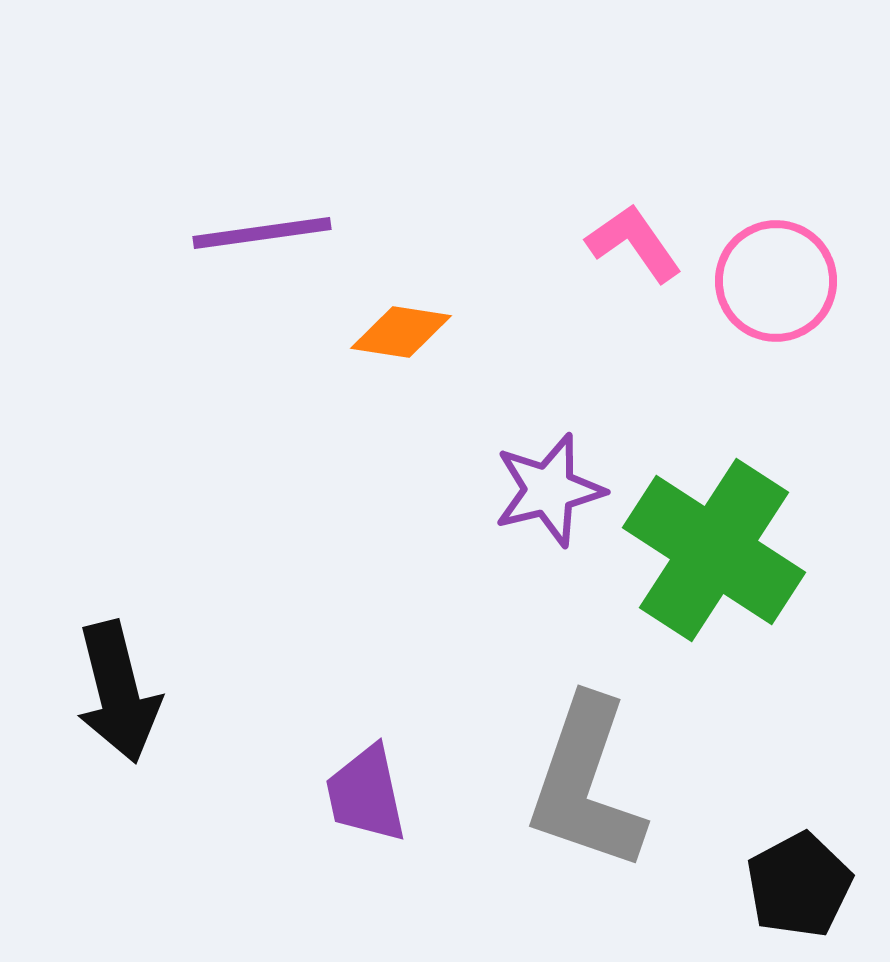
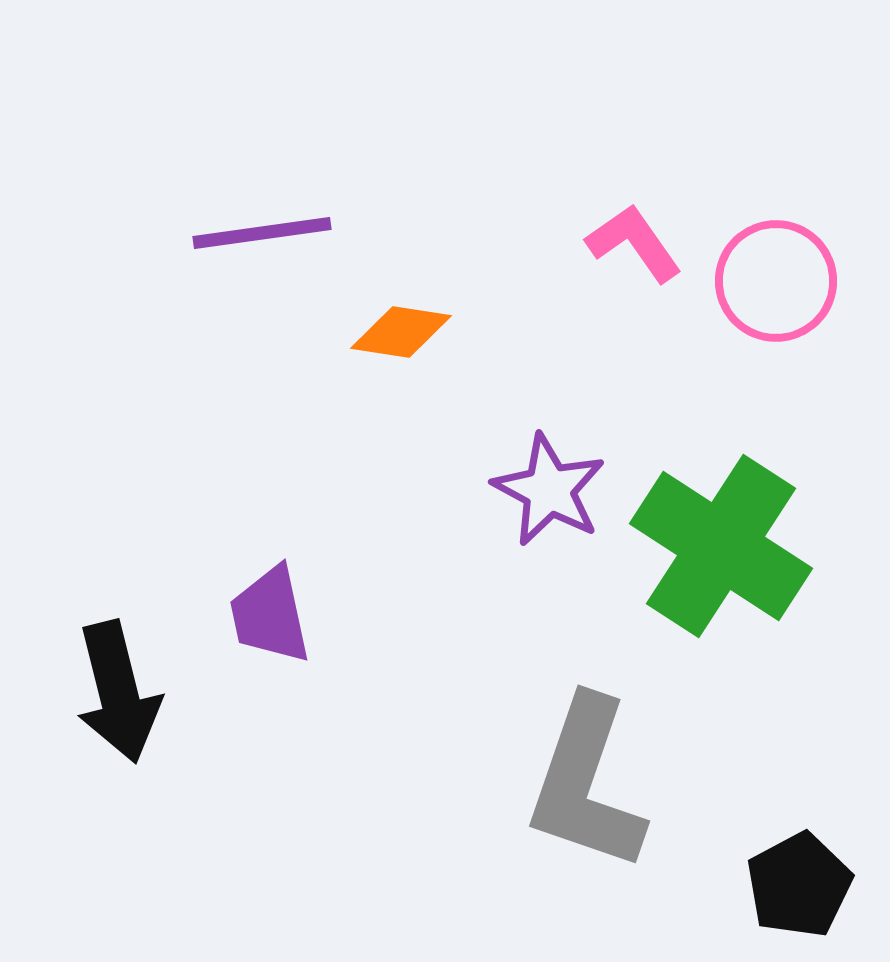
purple star: rotated 30 degrees counterclockwise
green cross: moved 7 px right, 4 px up
purple trapezoid: moved 96 px left, 179 px up
